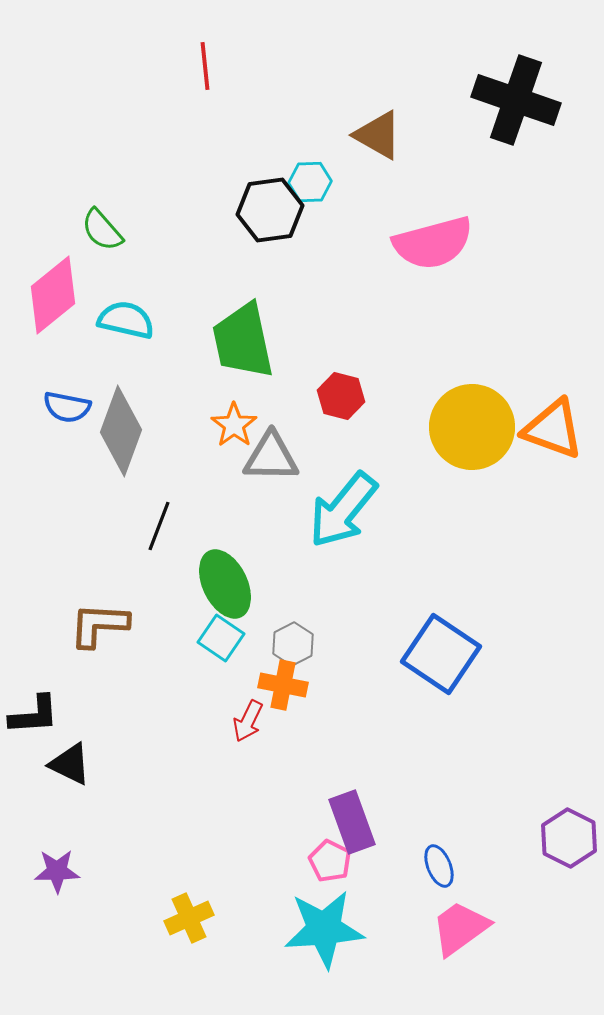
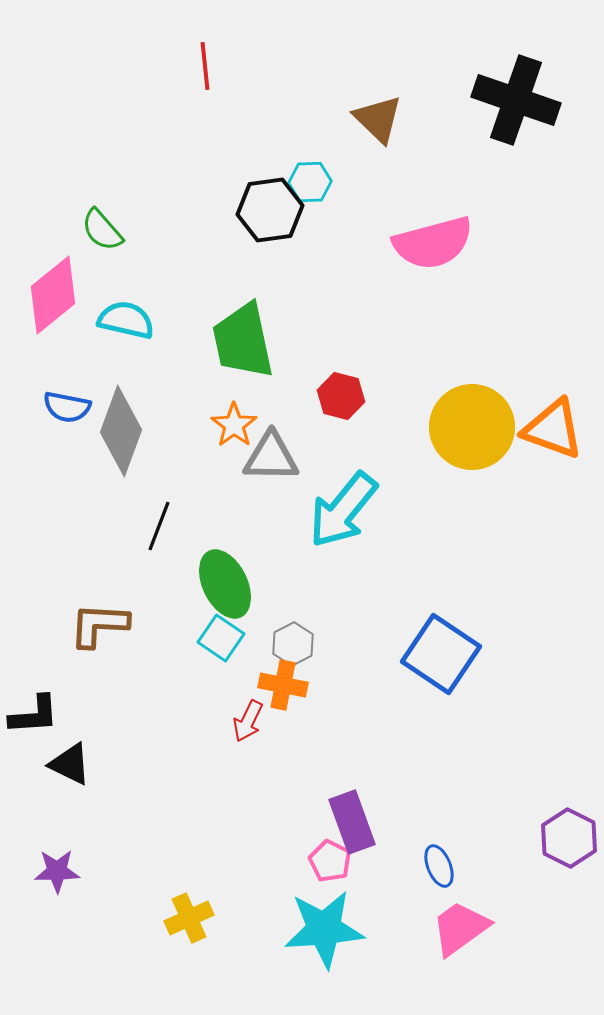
brown triangle: moved 16 px up; rotated 14 degrees clockwise
